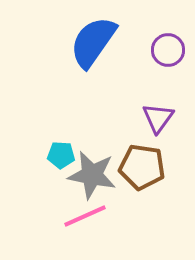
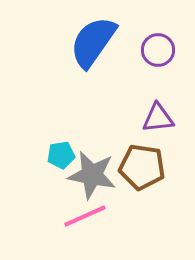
purple circle: moved 10 px left
purple triangle: rotated 48 degrees clockwise
cyan pentagon: rotated 12 degrees counterclockwise
